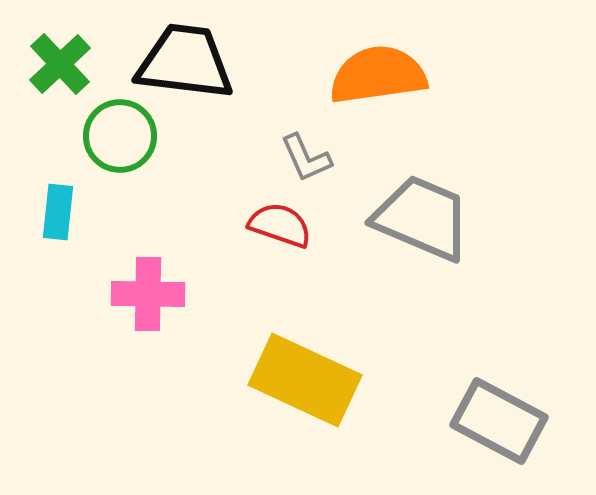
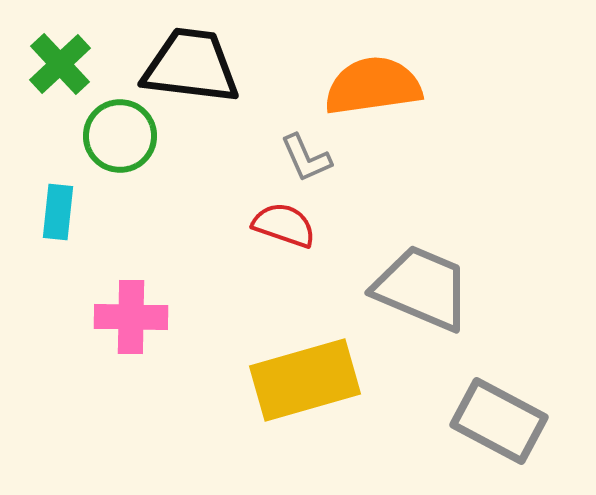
black trapezoid: moved 6 px right, 4 px down
orange semicircle: moved 5 px left, 11 px down
gray trapezoid: moved 70 px down
red semicircle: moved 4 px right
pink cross: moved 17 px left, 23 px down
yellow rectangle: rotated 41 degrees counterclockwise
